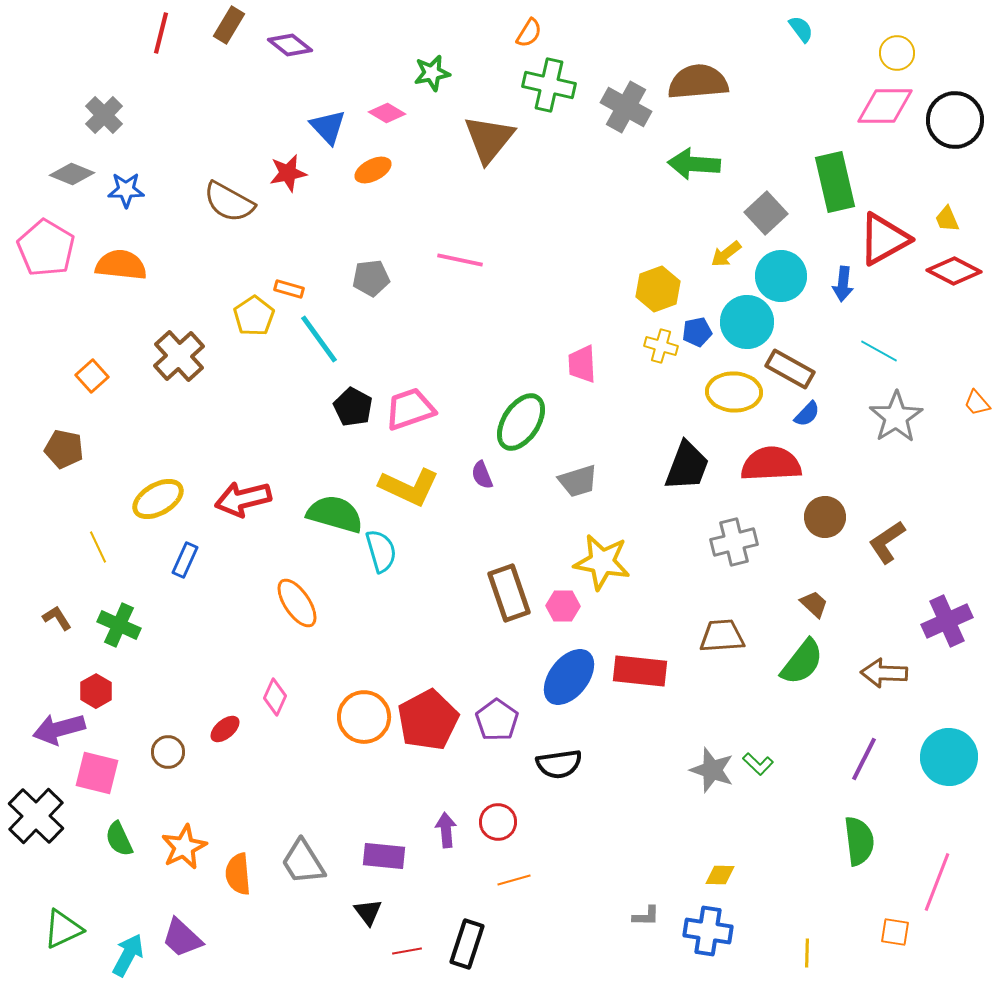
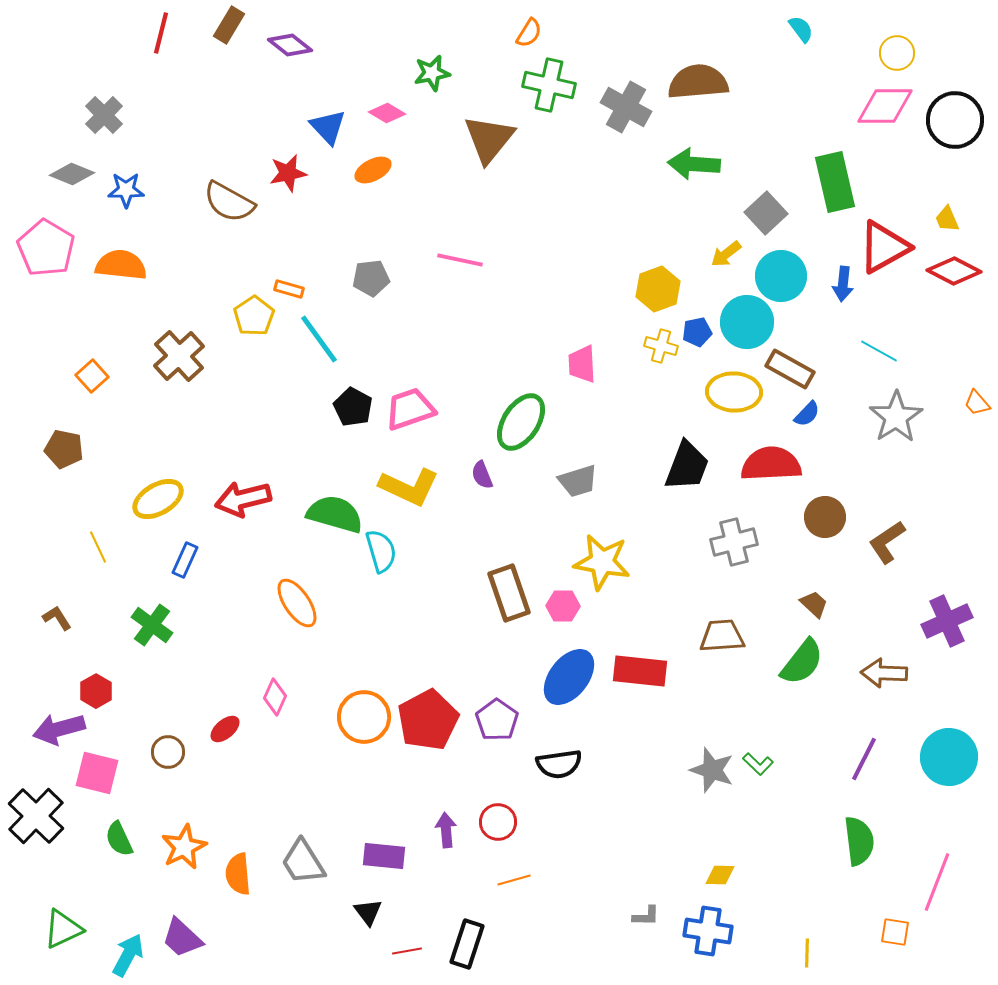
red triangle at (884, 239): moved 8 px down
green cross at (119, 625): moved 33 px right; rotated 12 degrees clockwise
